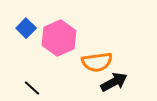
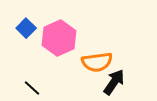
black arrow: rotated 28 degrees counterclockwise
